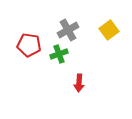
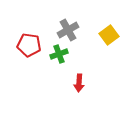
yellow square: moved 5 px down
